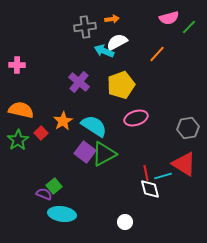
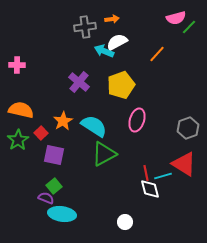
pink semicircle: moved 7 px right
pink ellipse: moved 1 px right, 2 px down; rotated 55 degrees counterclockwise
gray hexagon: rotated 10 degrees counterclockwise
purple square: moved 31 px left, 3 px down; rotated 25 degrees counterclockwise
purple semicircle: moved 2 px right, 4 px down
